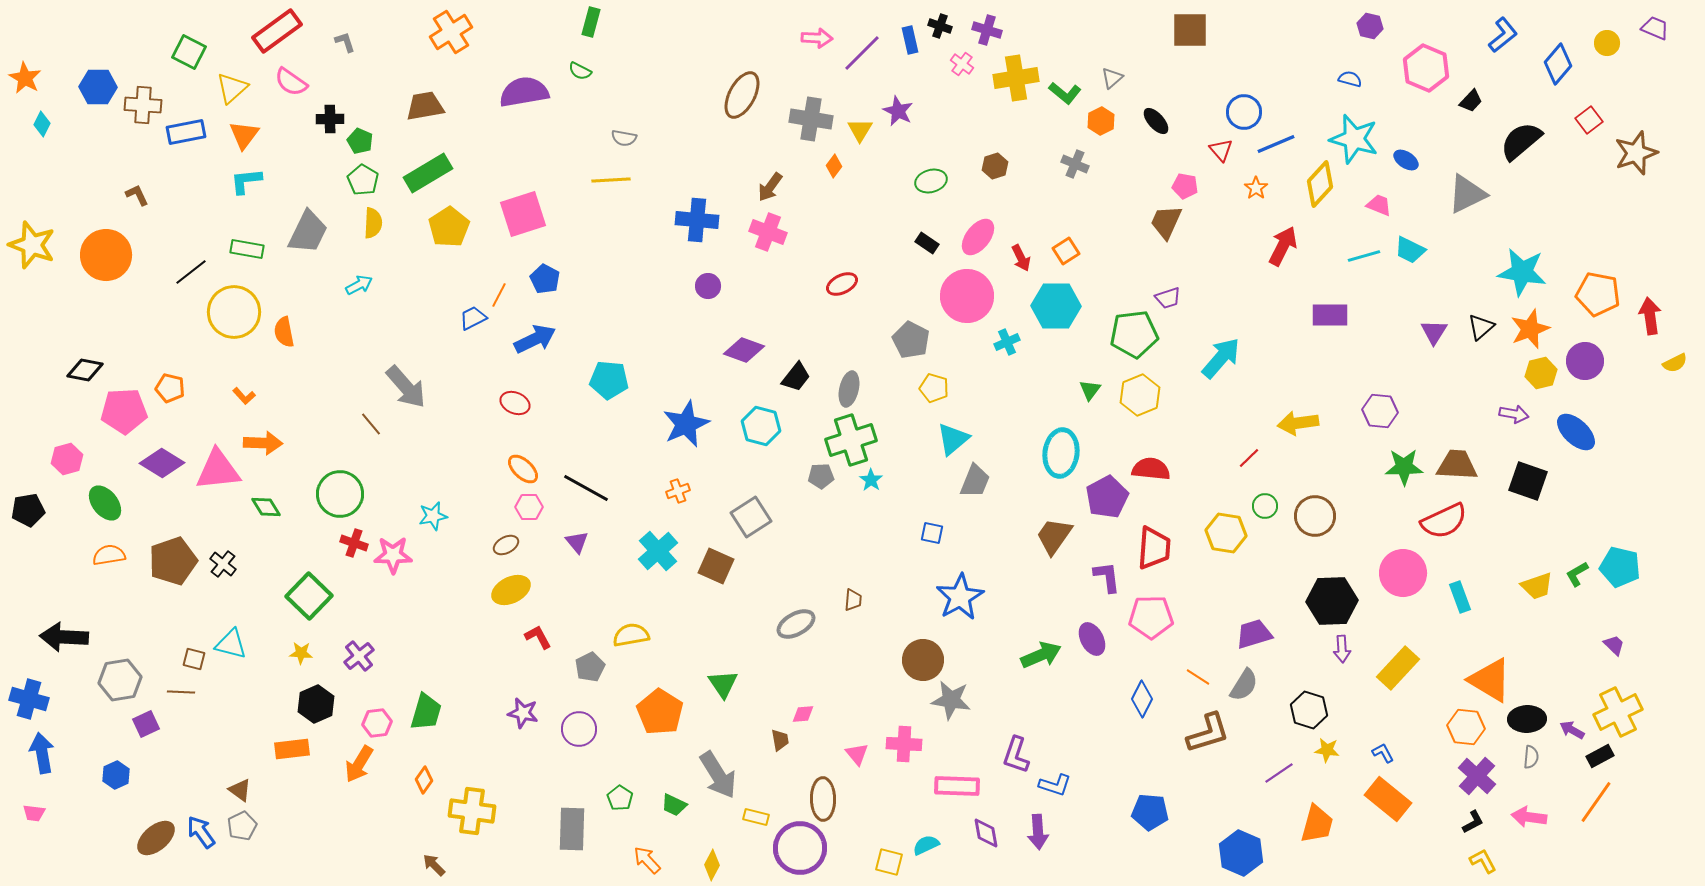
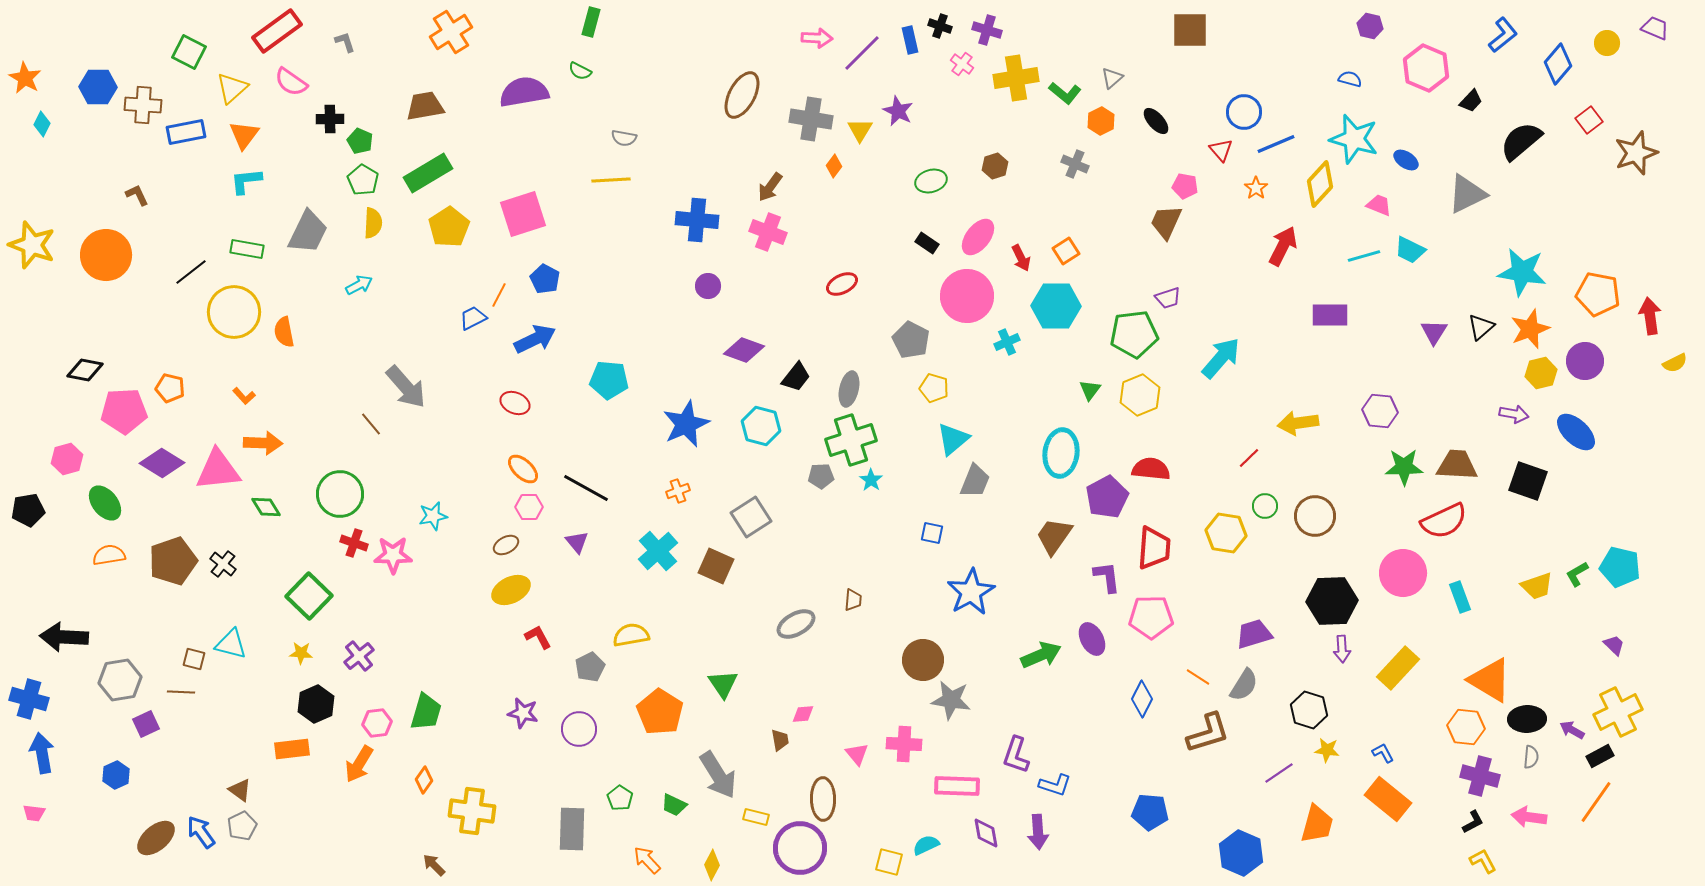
blue star at (960, 597): moved 11 px right, 5 px up
purple cross at (1477, 776): moved 3 px right; rotated 27 degrees counterclockwise
